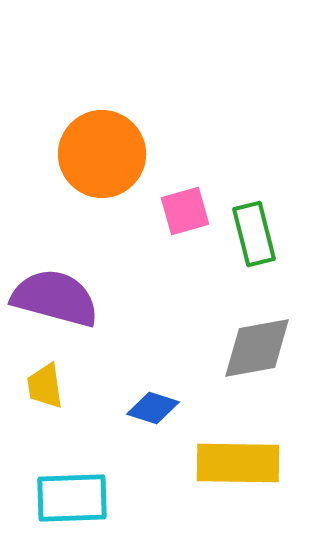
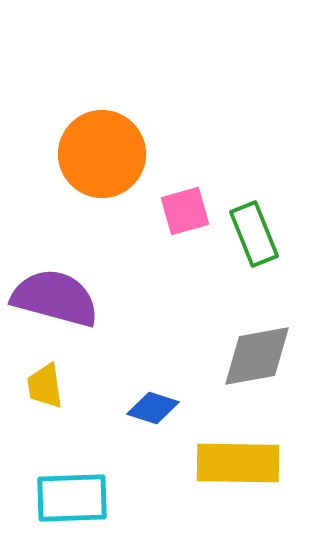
green rectangle: rotated 8 degrees counterclockwise
gray diamond: moved 8 px down
